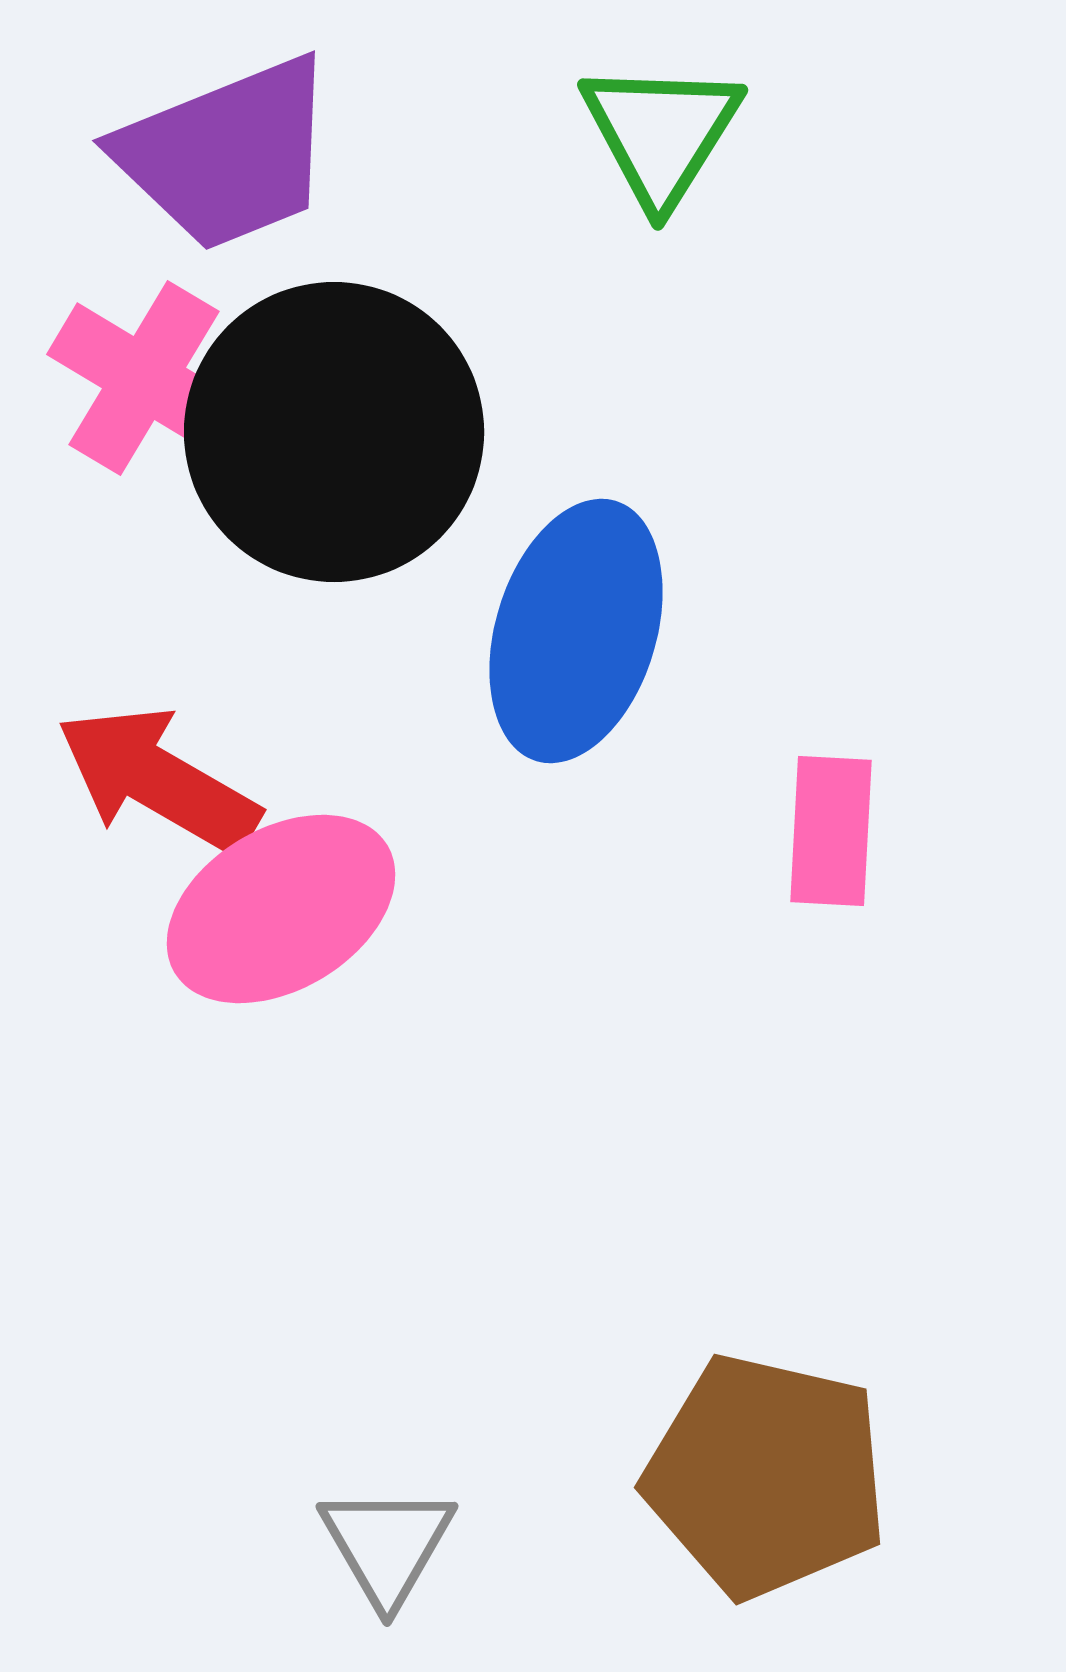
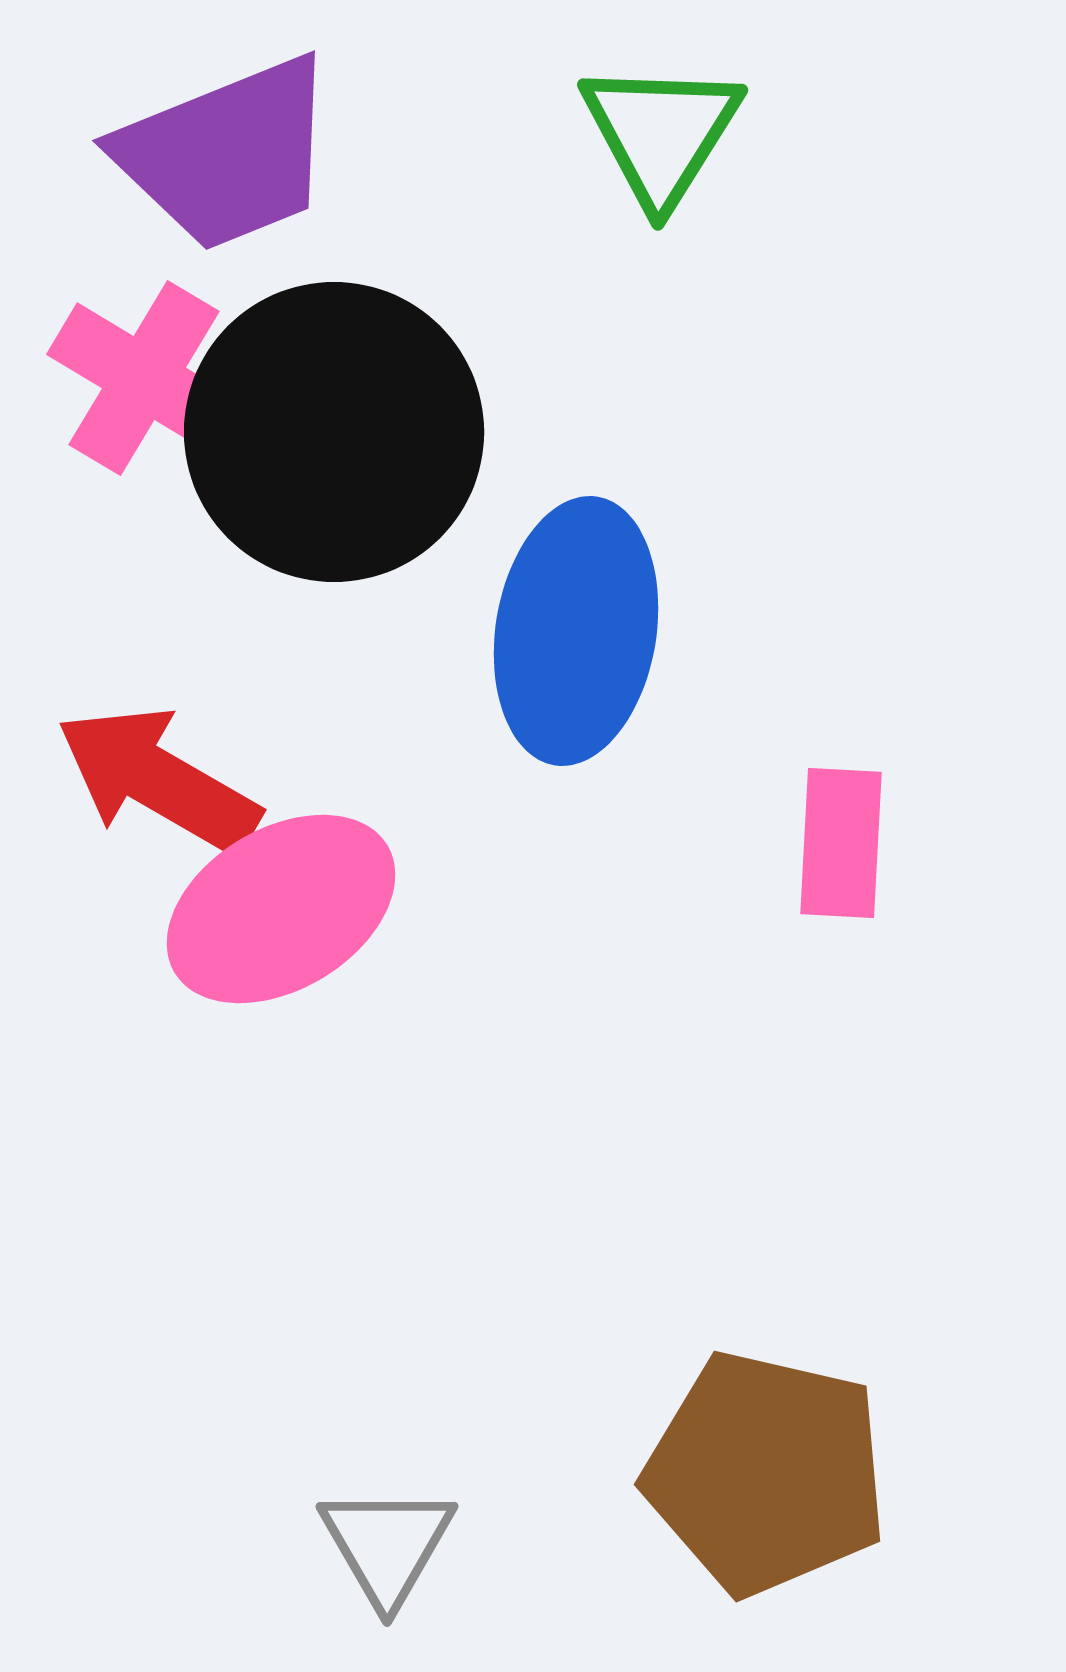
blue ellipse: rotated 8 degrees counterclockwise
pink rectangle: moved 10 px right, 12 px down
brown pentagon: moved 3 px up
